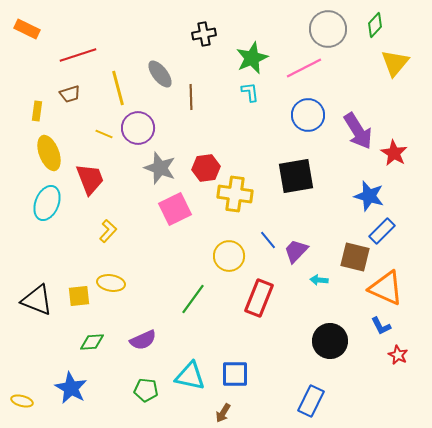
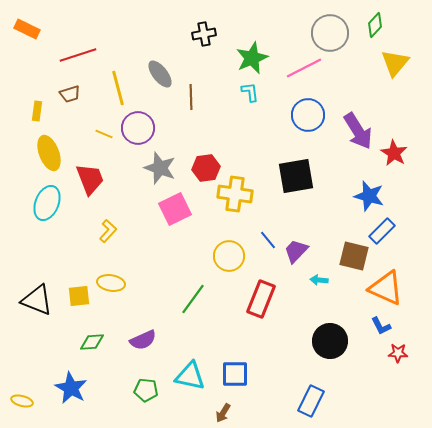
gray circle at (328, 29): moved 2 px right, 4 px down
brown square at (355, 257): moved 1 px left, 1 px up
red rectangle at (259, 298): moved 2 px right, 1 px down
red star at (398, 355): moved 2 px up; rotated 24 degrees counterclockwise
